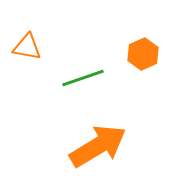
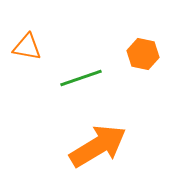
orange hexagon: rotated 24 degrees counterclockwise
green line: moved 2 px left
